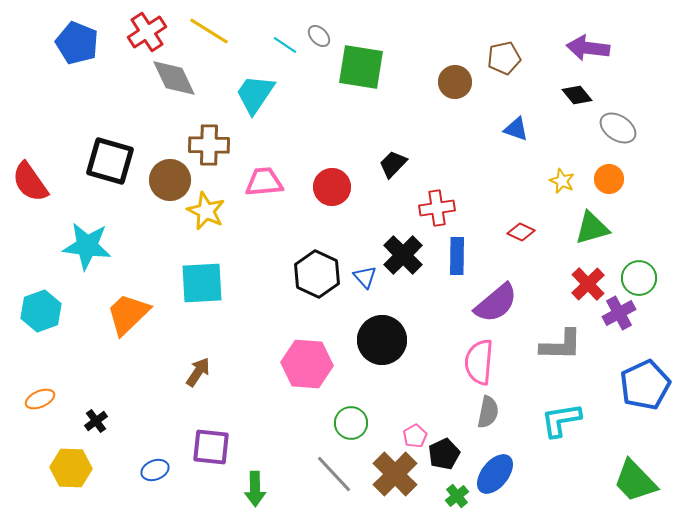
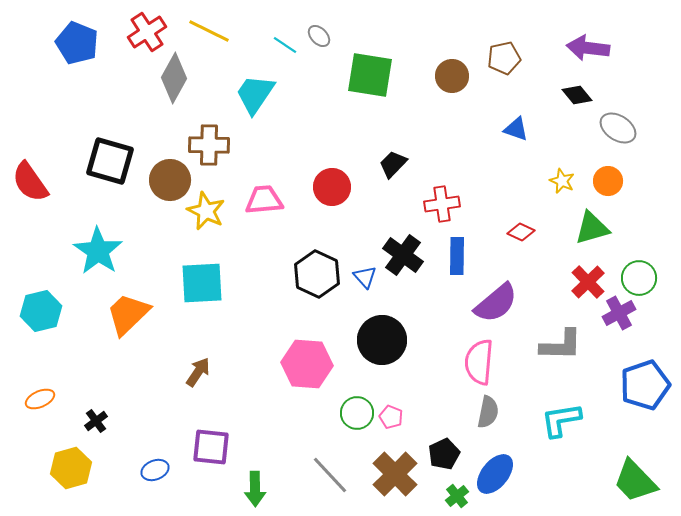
yellow line at (209, 31): rotated 6 degrees counterclockwise
green square at (361, 67): moved 9 px right, 8 px down
gray diamond at (174, 78): rotated 54 degrees clockwise
brown circle at (455, 82): moved 3 px left, 6 px up
orange circle at (609, 179): moved 1 px left, 2 px down
pink trapezoid at (264, 182): moved 18 px down
red cross at (437, 208): moved 5 px right, 4 px up
cyan star at (87, 246): moved 11 px right, 5 px down; rotated 27 degrees clockwise
black cross at (403, 255): rotated 9 degrees counterclockwise
red cross at (588, 284): moved 2 px up
cyan hexagon at (41, 311): rotated 6 degrees clockwise
blue pentagon at (645, 385): rotated 6 degrees clockwise
green circle at (351, 423): moved 6 px right, 10 px up
pink pentagon at (415, 436): moved 24 px left, 19 px up; rotated 20 degrees counterclockwise
yellow hexagon at (71, 468): rotated 18 degrees counterclockwise
gray line at (334, 474): moved 4 px left, 1 px down
